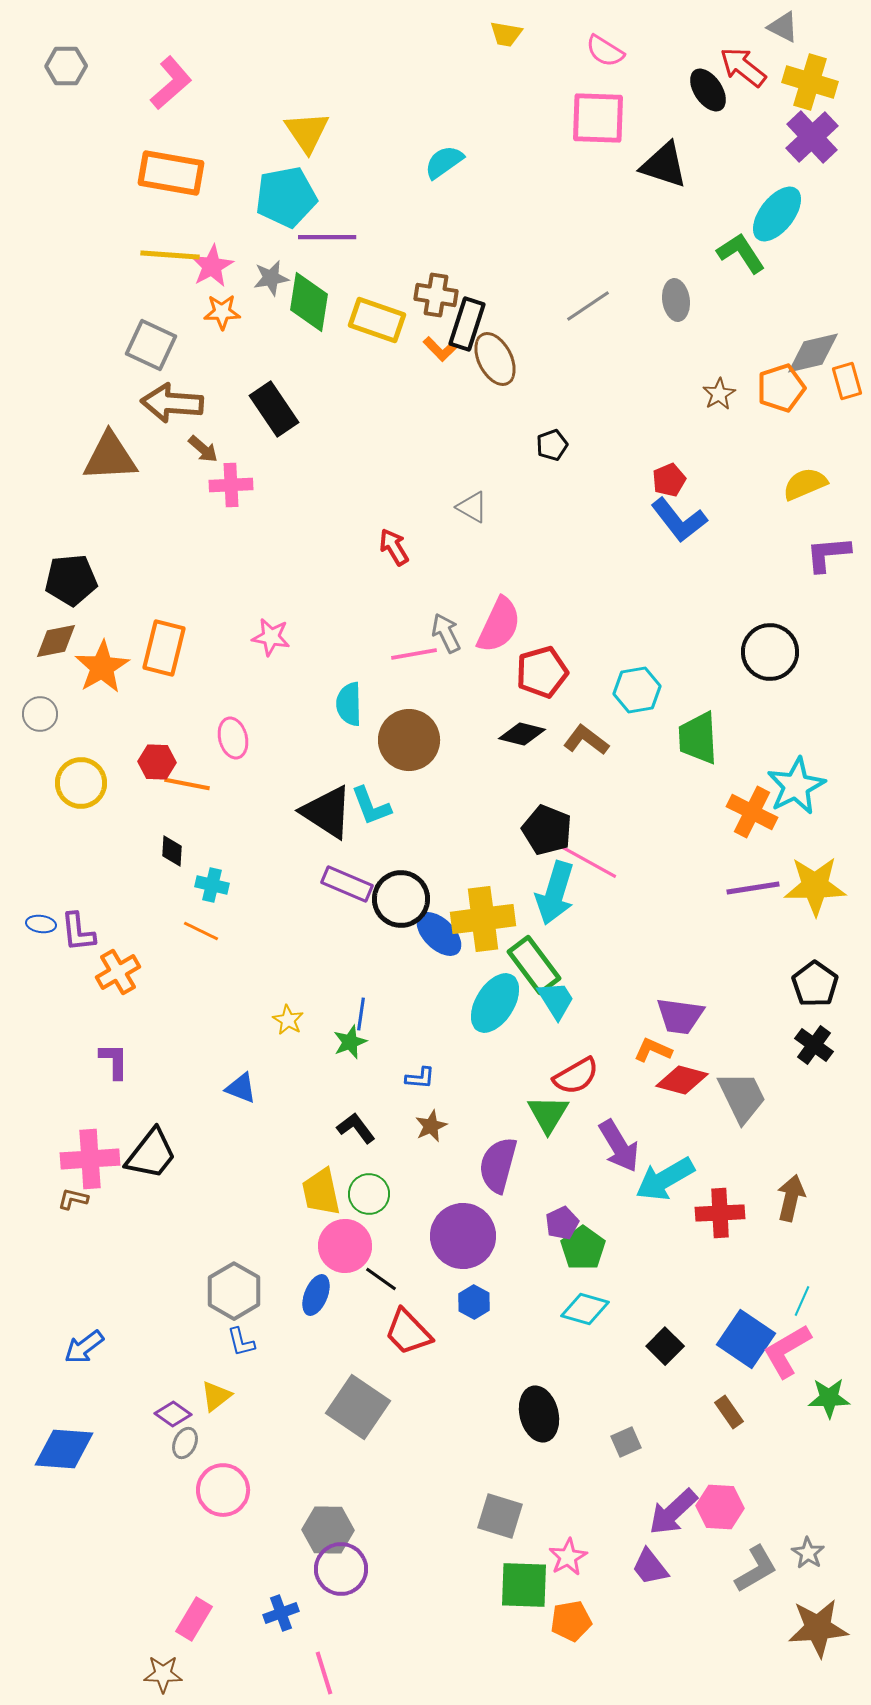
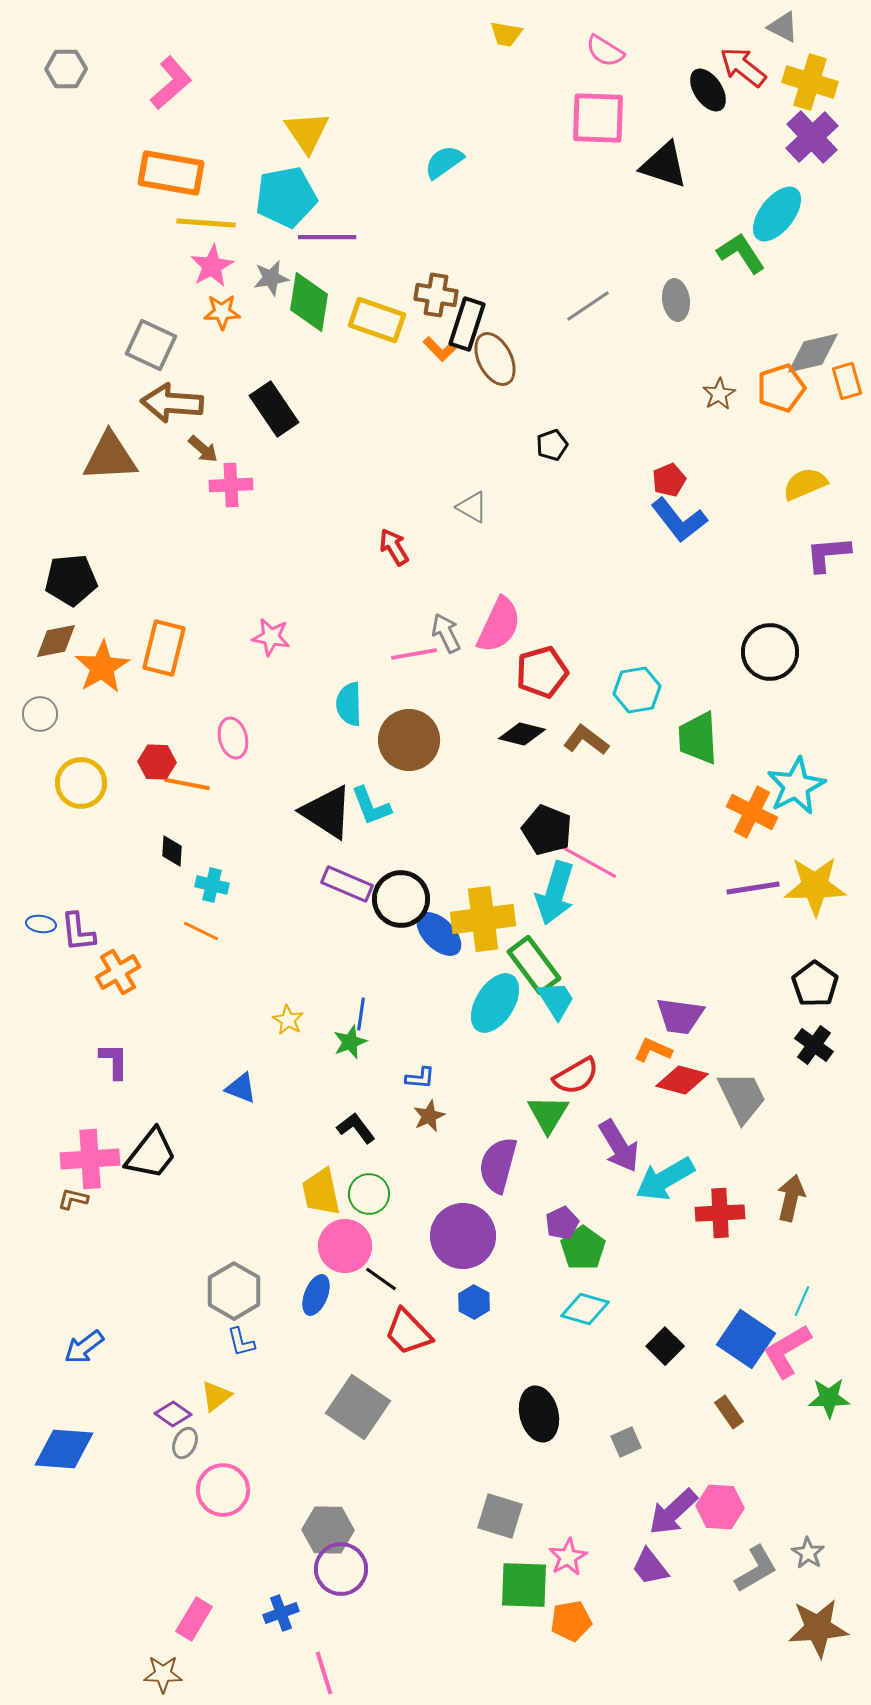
gray hexagon at (66, 66): moved 3 px down
yellow line at (170, 255): moved 36 px right, 32 px up
brown star at (431, 1126): moved 2 px left, 10 px up
